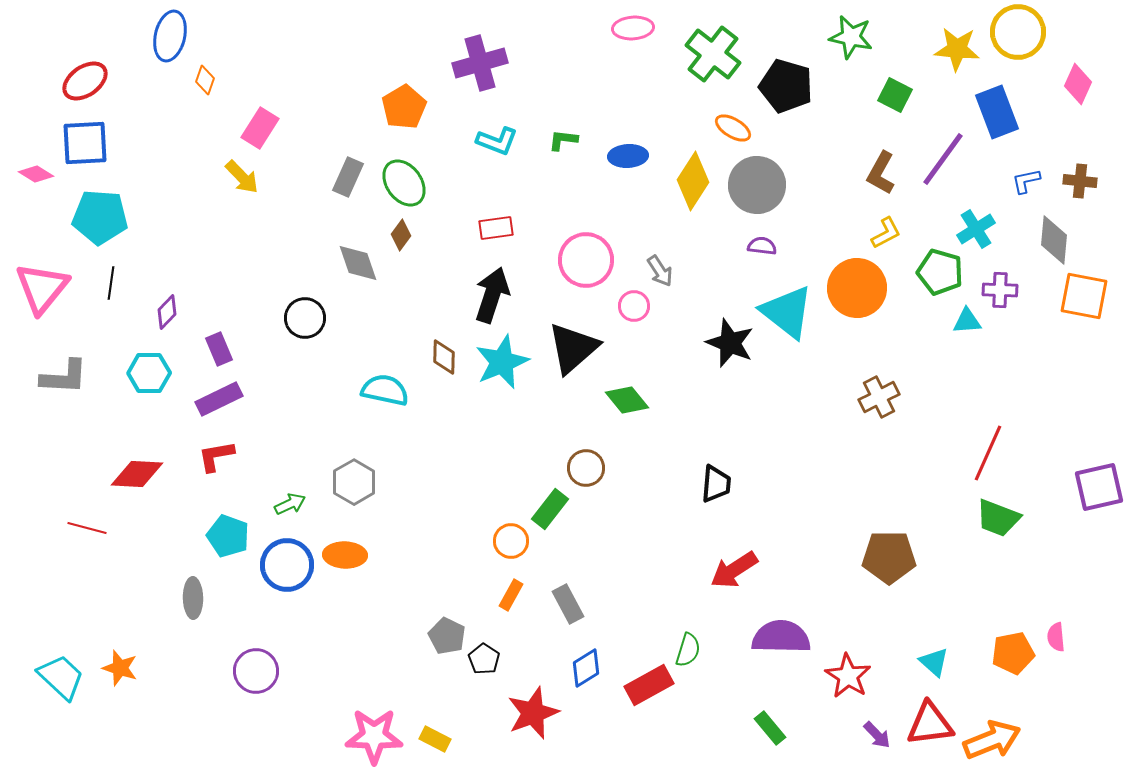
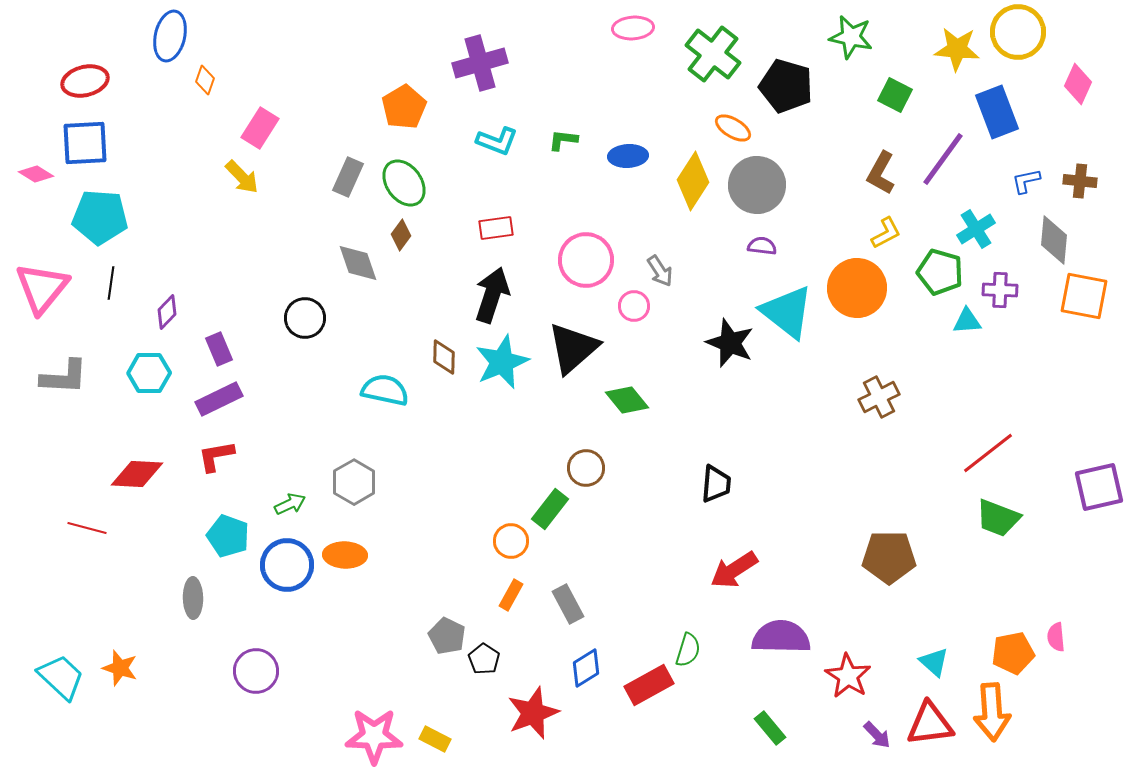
red ellipse at (85, 81): rotated 21 degrees clockwise
red line at (988, 453): rotated 28 degrees clockwise
orange arrow at (992, 740): moved 28 px up; rotated 108 degrees clockwise
